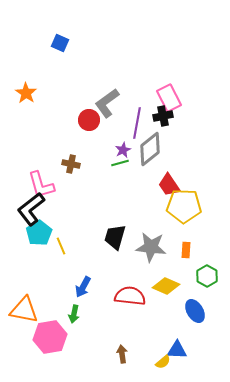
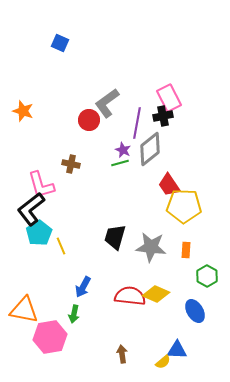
orange star: moved 3 px left, 18 px down; rotated 15 degrees counterclockwise
purple star: rotated 21 degrees counterclockwise
yellow diamond: moved 10 px left, 8 px down
